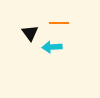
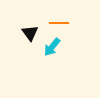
cyan arrow: rotated 48 degrees counterclockwise
